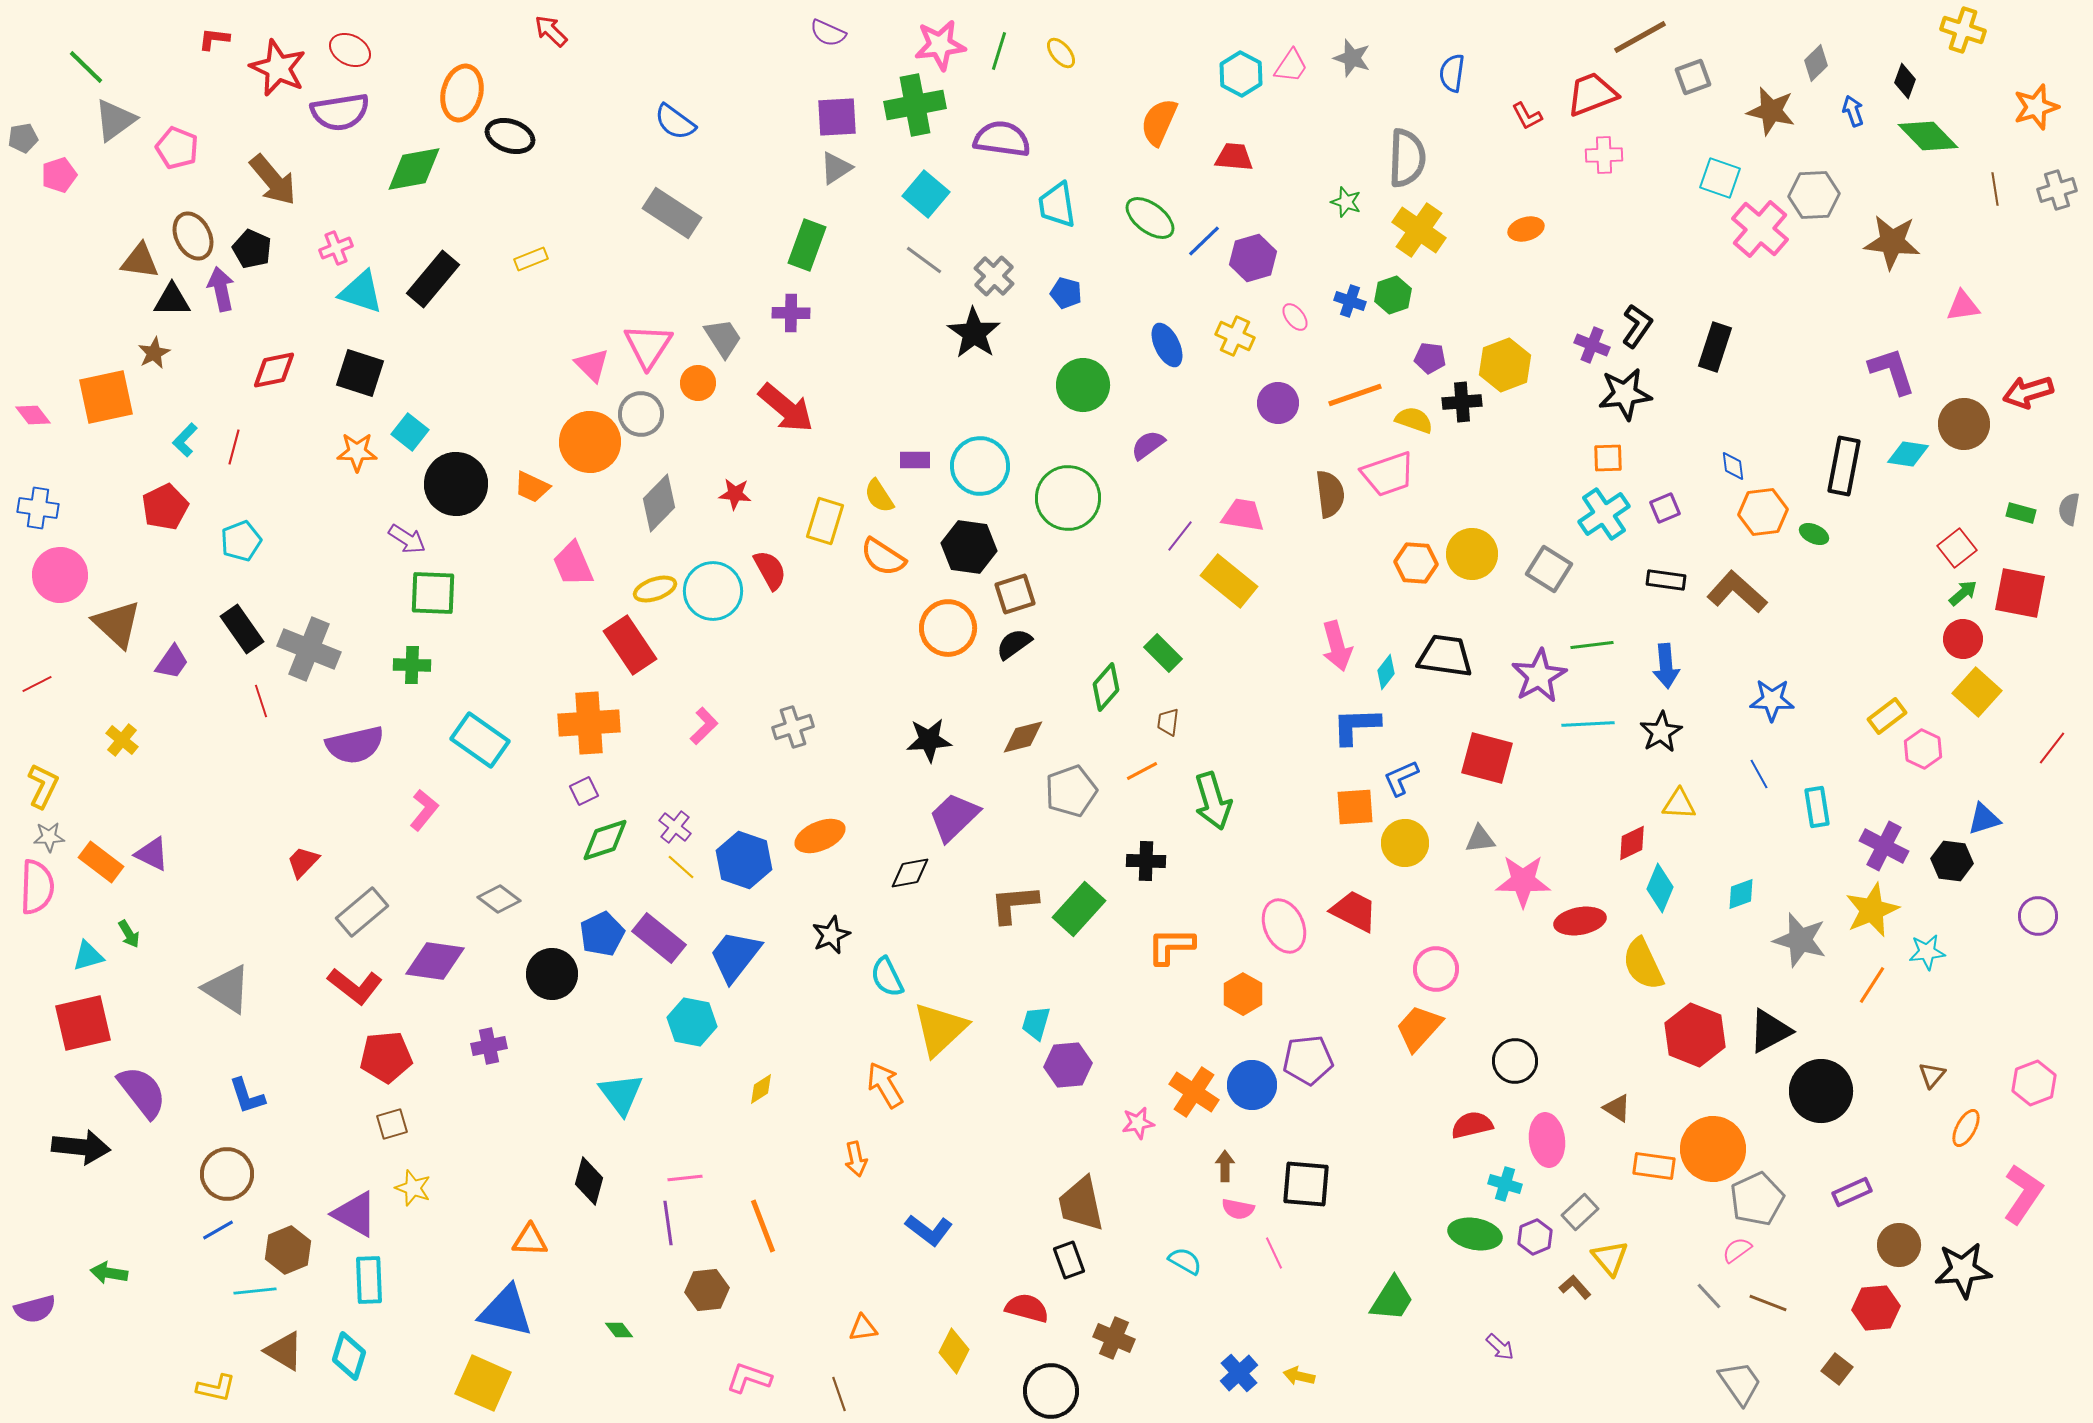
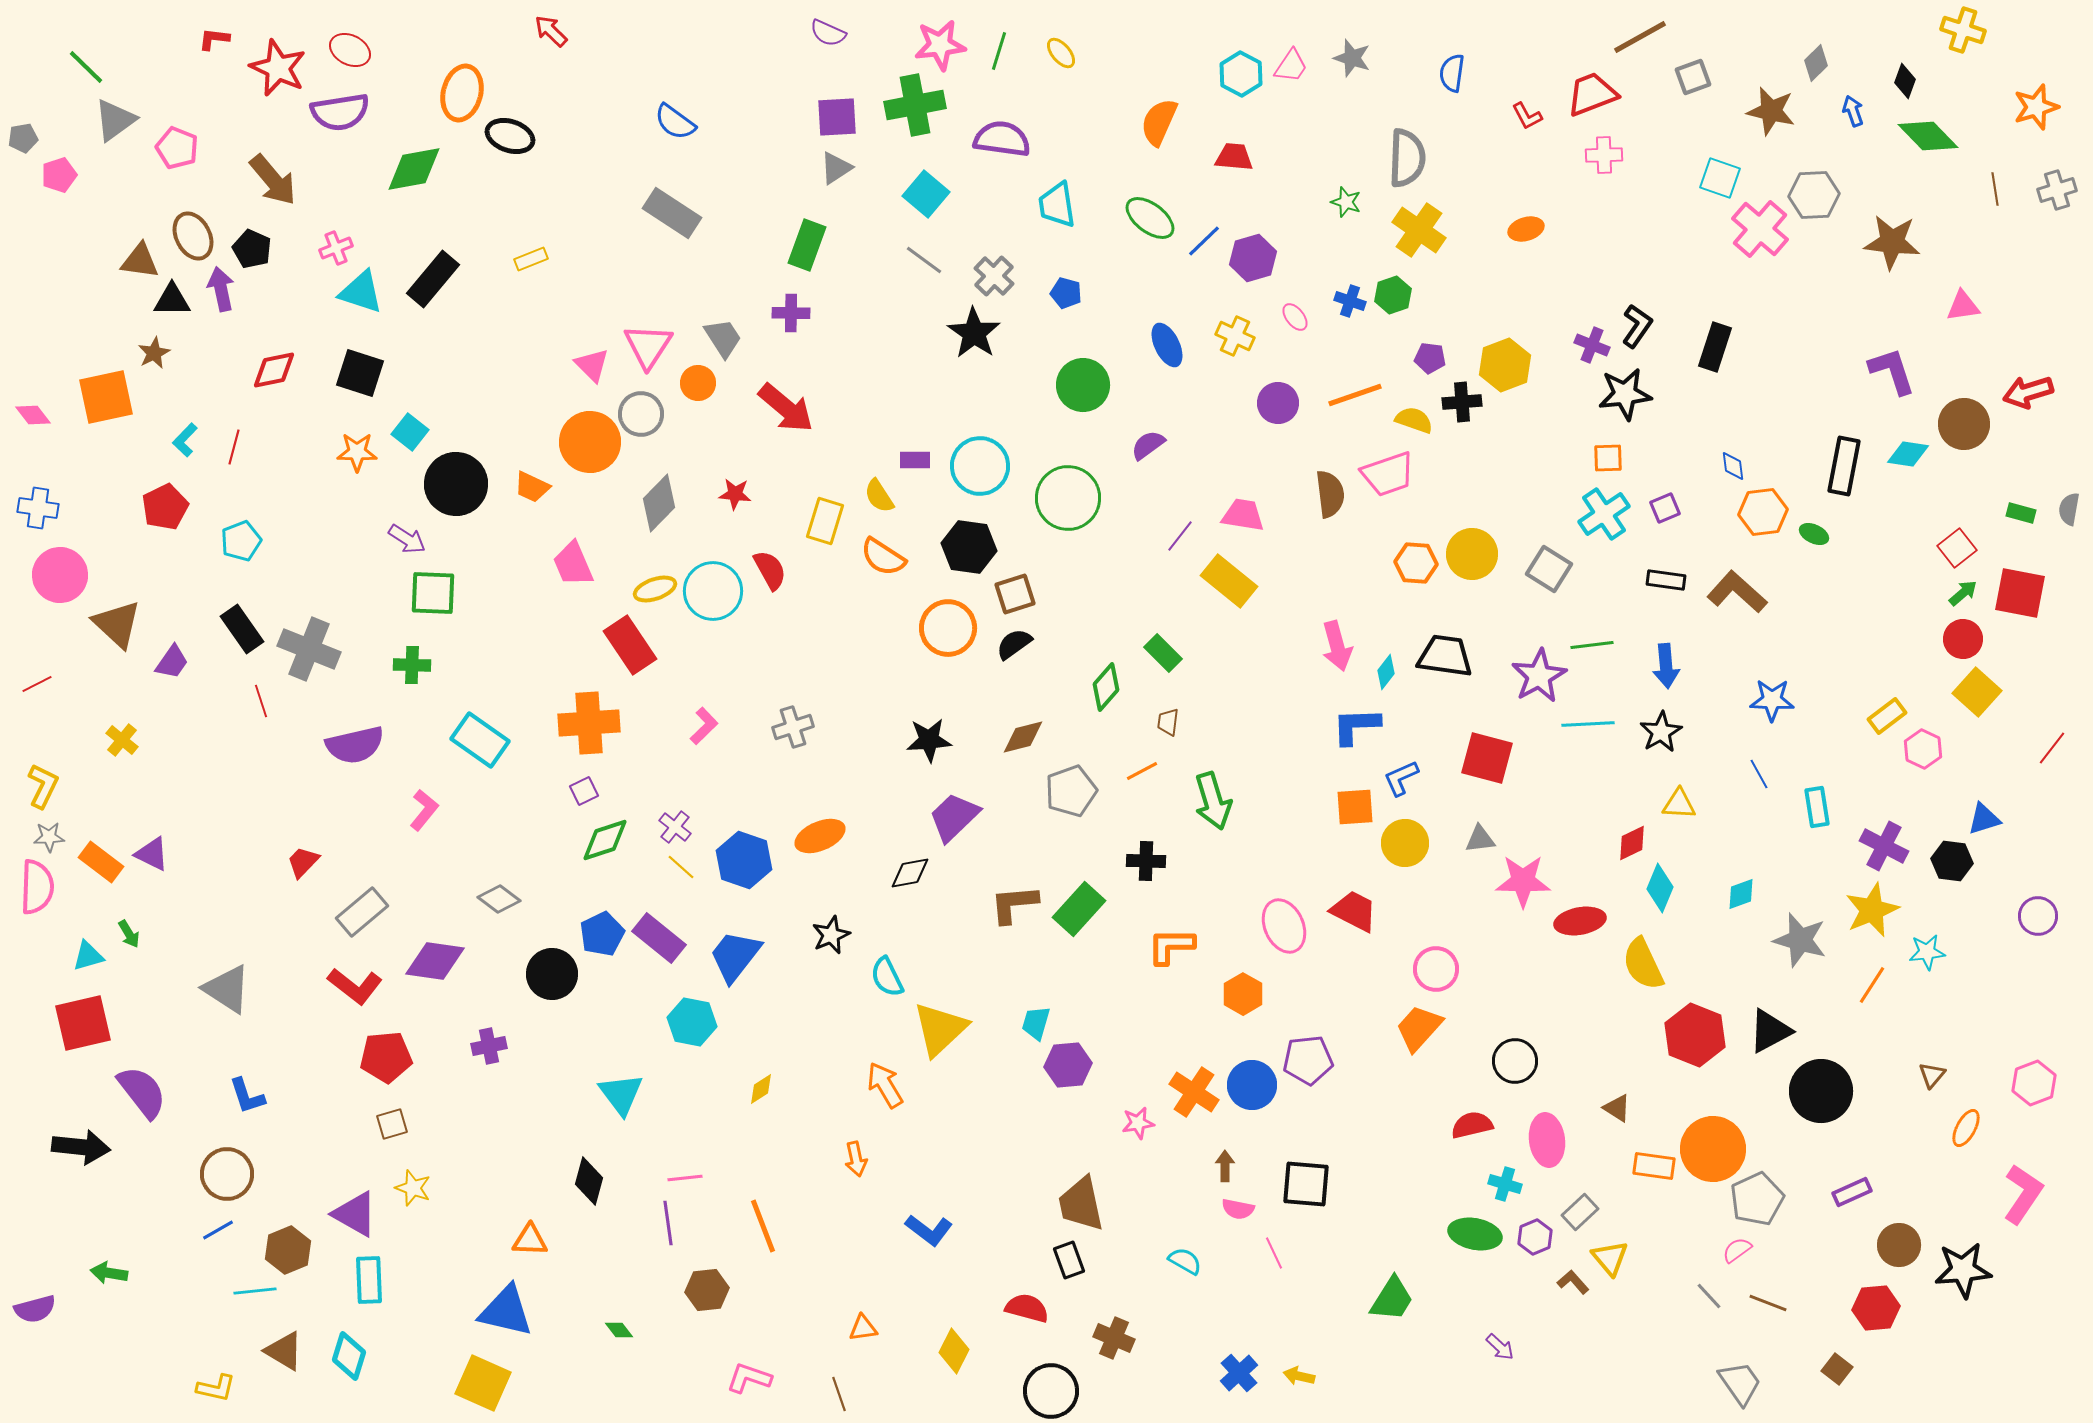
brown L-shape at (1575, 1287): moved 2 px left, 5 px up
